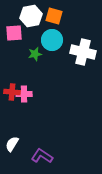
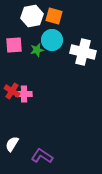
white hexagon: moved 1 px right
pink square: moved 12 px down
green star: moved 2 px right, 4 px up
red cross: moved 1 px up; rotated 28 degrees clockwise
